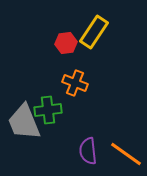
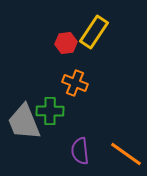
green cross: moved 2 px right, 1 px down; rotated 8 degrees clockwise
purple semicircle: moved 8 px left
